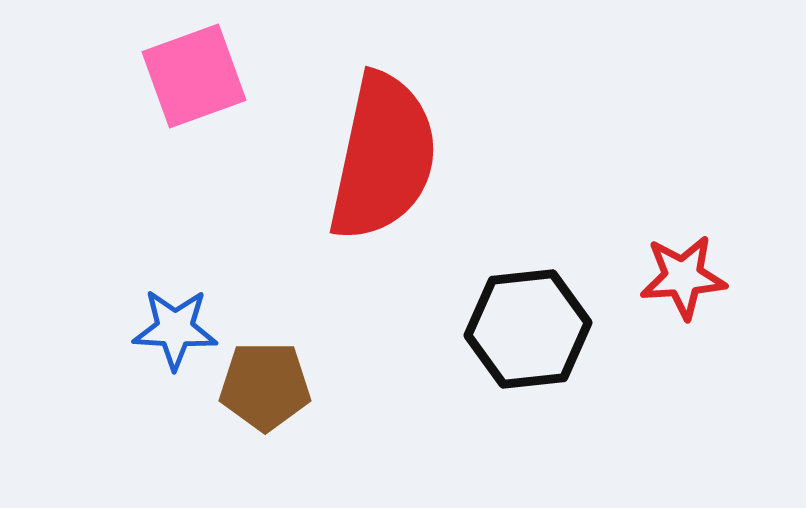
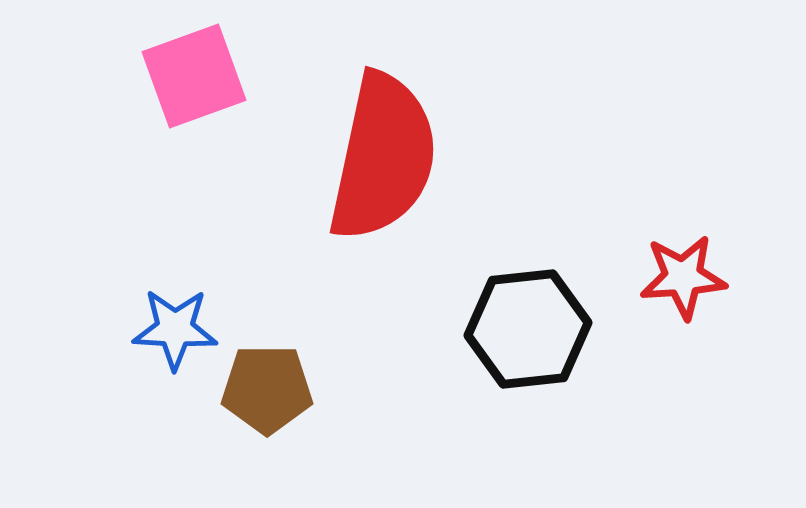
brown pentagon: moved 2 px right, 3 px down
